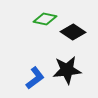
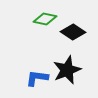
black star: rotated 16 degrees counterclockwise
blue L-shape: moved 2 px right; rotated 135 degrees counterclockwise
